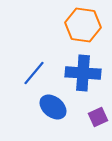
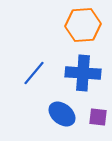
orange hexagon: rotated 12 degrees counterclockwise
blue ellipse: moved 9 px right, 7 px down
purple square: rotated 30 degrees clockwise
